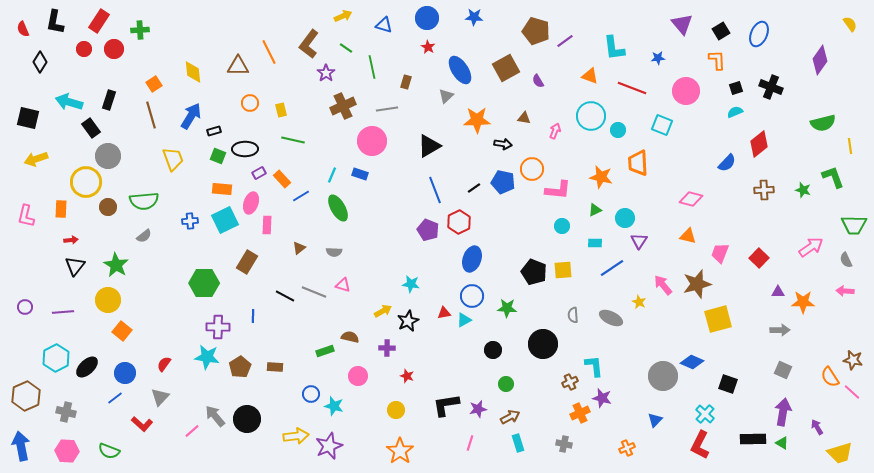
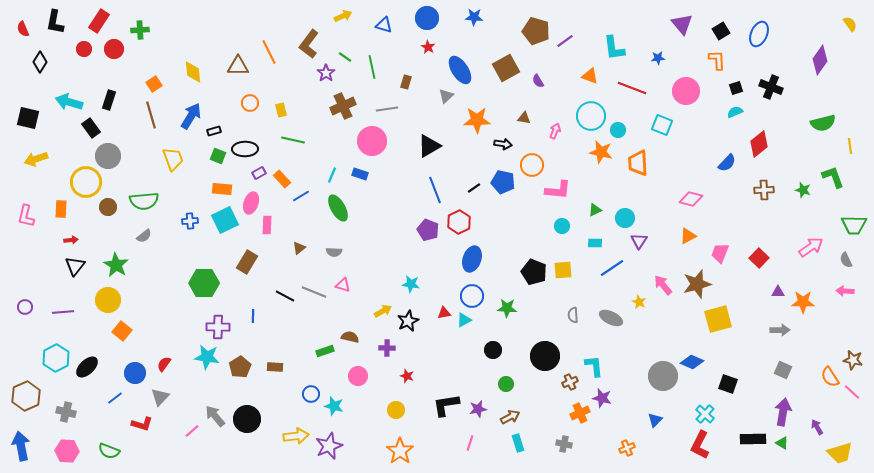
green line at (346, 48): moved 1 px left, 9 px down
orange circle at (532, 169): moved 4 px up
orange star at (601, 177): moved 25 px up
orange triangle at (688, 236): rotated 42 degrees counterclockwise
black circle at (543, 344): moved 2 px right, 12 px down
blue circle at (125, 373): moved 10 px right
red L-shape at (142, 424): rotated 25 degrees counterclockwise
